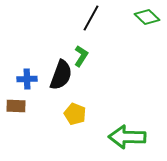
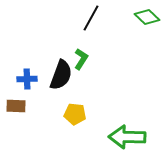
green L-shape: moved 3 px down
yellow pentagon: rotated 15 degrees counterclockwise
